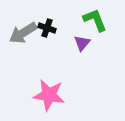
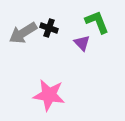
green L-shape: moved 2 px right, 2 px down
black cross: moved 2 px right
purple triangle: rotated 24 degrees counterclockwise
